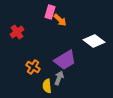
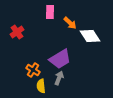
pink rectangle: rotated 16 degrees counterclockwise
orange arrow: moved 10 px right, 3 px down
white diamond: moved 4 px left, 5 px up; rotated 20 degrees clockwise
purple trapezoid: moved 5 px left, 1 px up
orange cross: moved 3 px down
yellow semicircle: moved 6 px left
